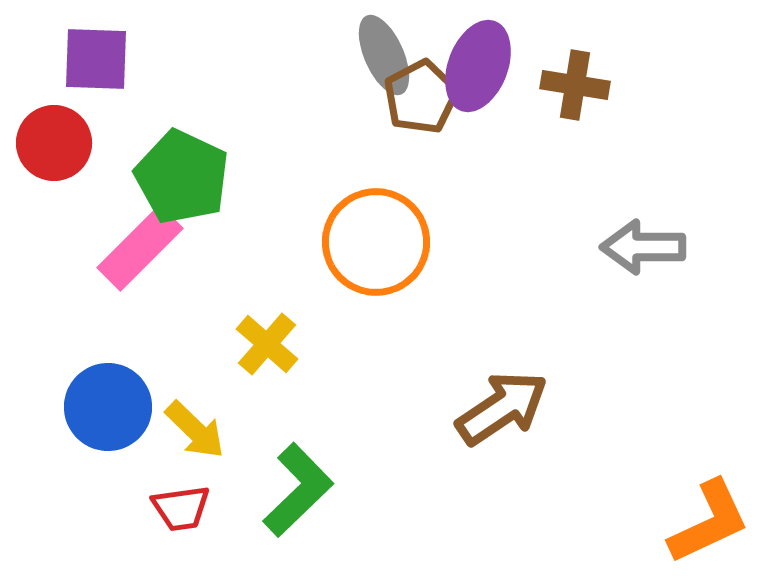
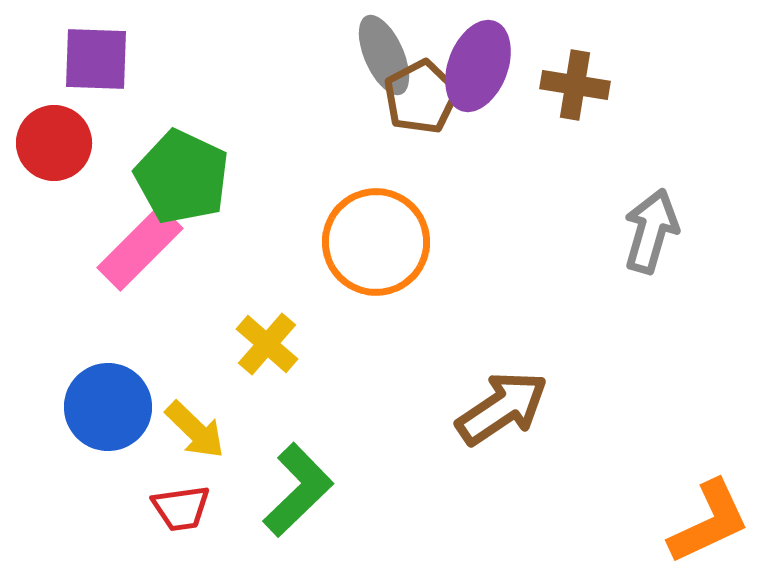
gray arrow: moved 8 px right, 16 px up; rotated 106 degrees clockwise
